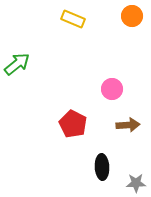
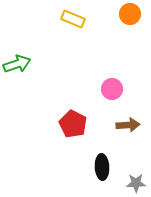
orange circle: moved 2 px left, 2 px up
green arrow: rotated 20 degrees clockwise
